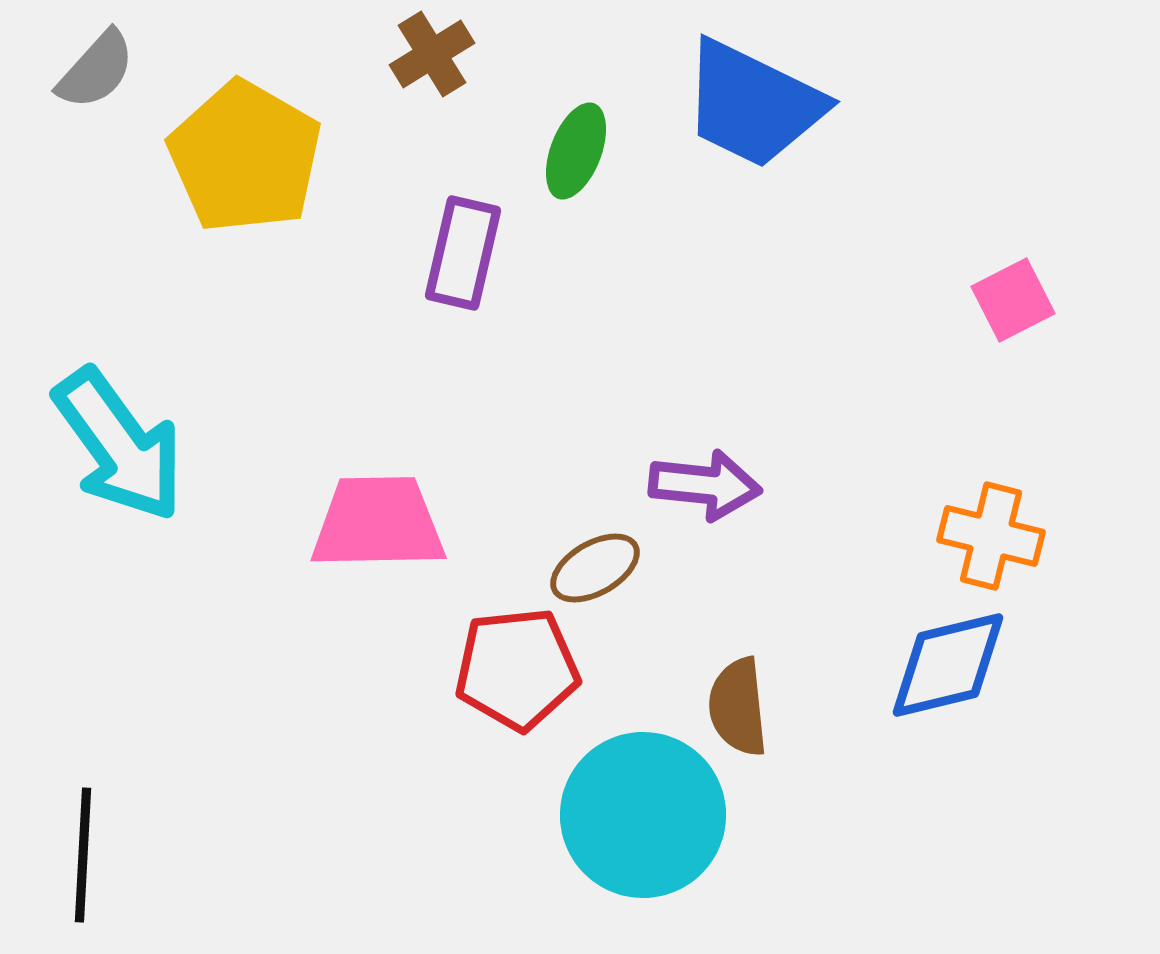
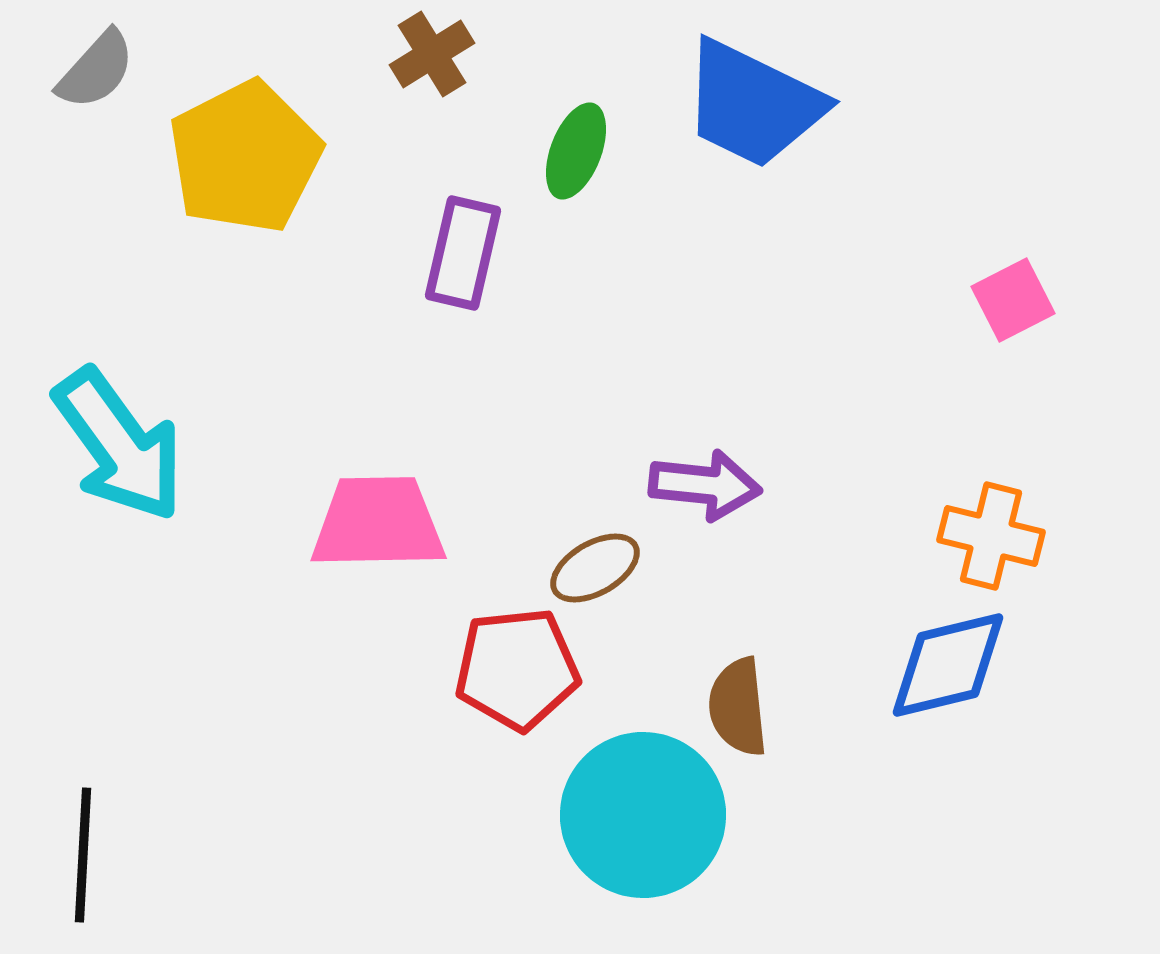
yellow pentagon: rotated 15 degrees clockwise
